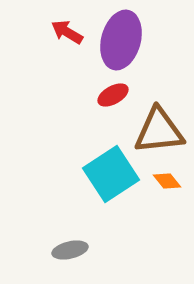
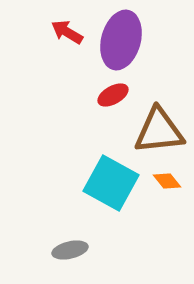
cyan square: moved 9 px down; rotated 28 degrees counterclockwise
